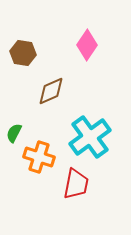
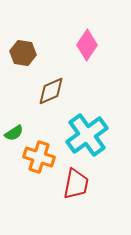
green semicircle: rotated 150 degrees counterclockwise
cyan cross: moved 3 px left, 2 px up
